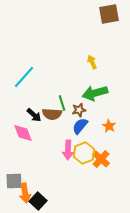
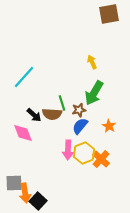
green arrow: moved 1 px left; rotated 45 degrees counterclockwise
gray square: moved 2 px down
